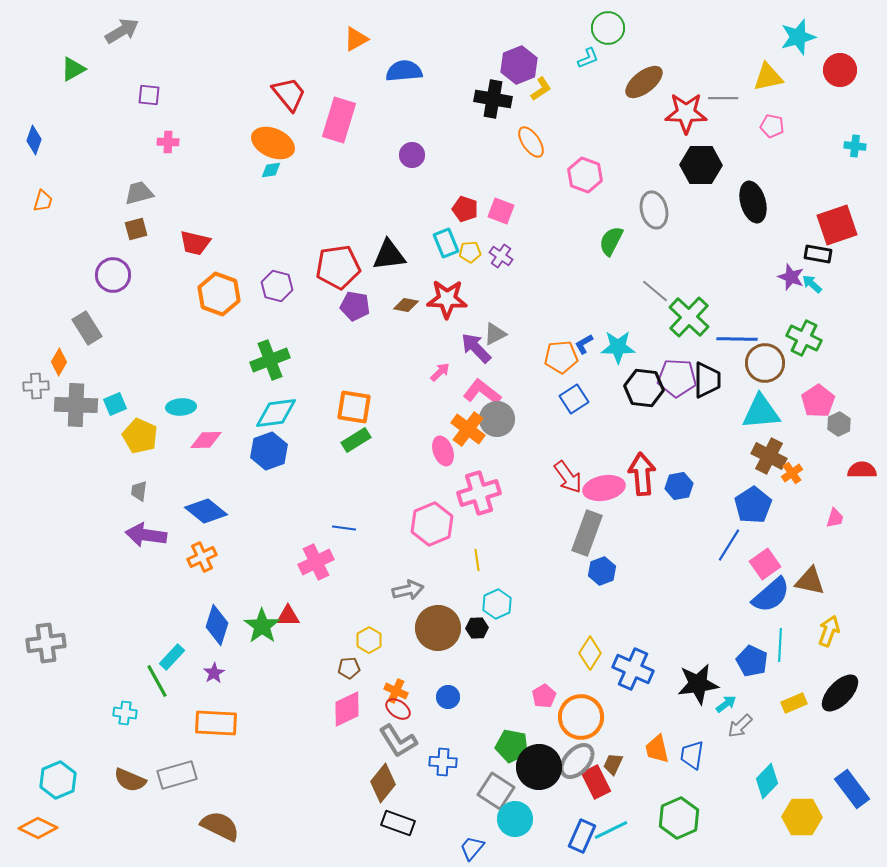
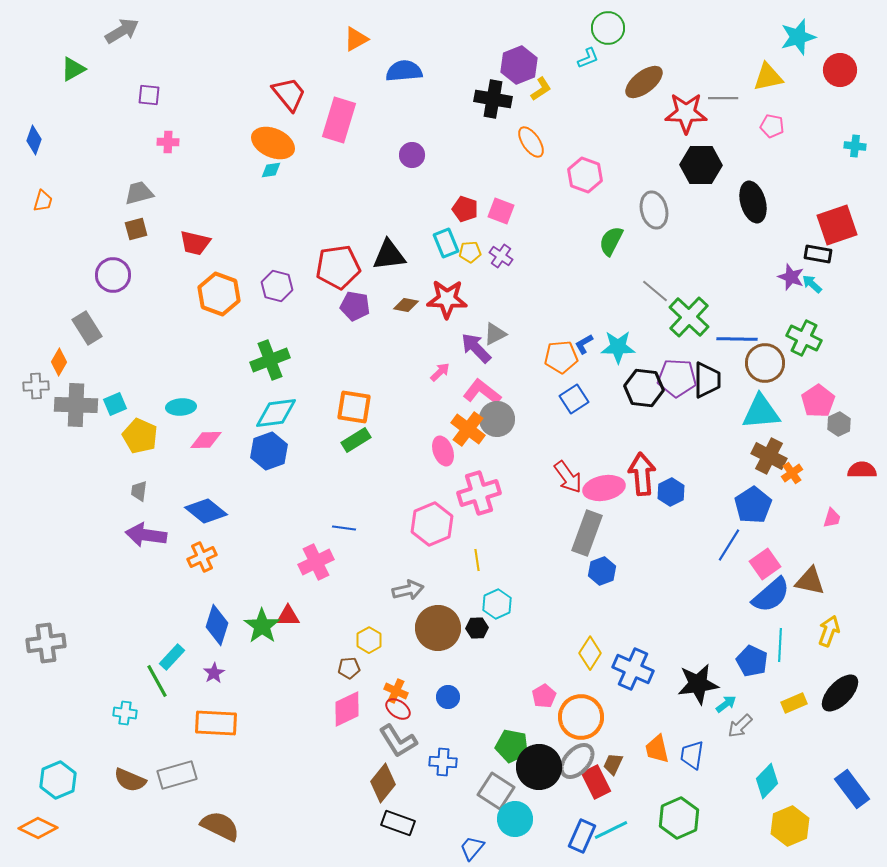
blue hexagon at (679, 486): moved 8 px left, 6 px down; rotated 16 degrees counterclockwise
pink trapezoid at (835, 518): moved 3 px left
yellow hexagon at (802, 817): moved 12 px left, 9 px down; rotated 24 degrees counterclockwise
